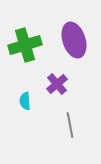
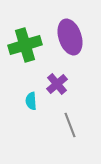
purple ellipse: moved 4 px left, 3 px up
cyan semicircle: moved 6 px right
gray line: rotated 10 degrees counterclockwise
